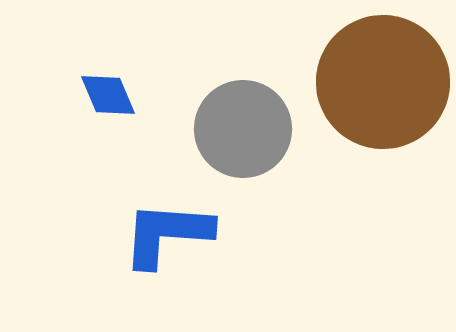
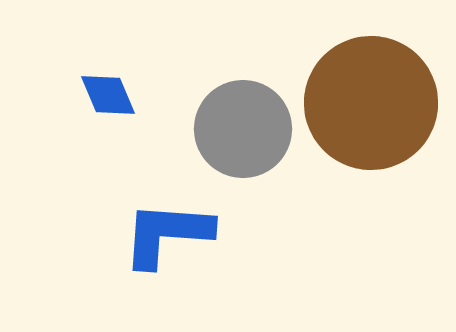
brown circle: moved 12 px left, 21 px down
